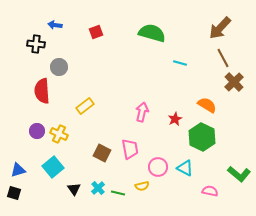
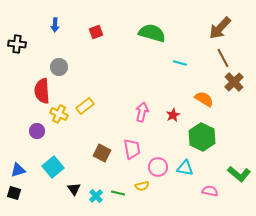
blue arrow: rotated 96 degrees counterclockwise
black cross: moved 19 px left
orange semicircle: moved 3 px left, 6 px up
red star: moved 2 px left, 4 px up
yellow cross: moved 20 px up
pink trapezoid: moved 2 px right
cyan triangle: rotated 18 degrees counterclockwise
cyan cross: moved 2 px left, 8 px down
